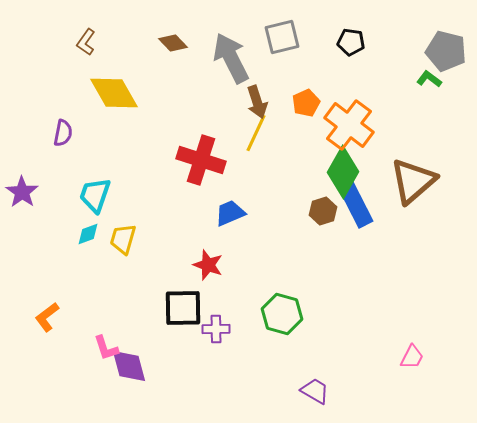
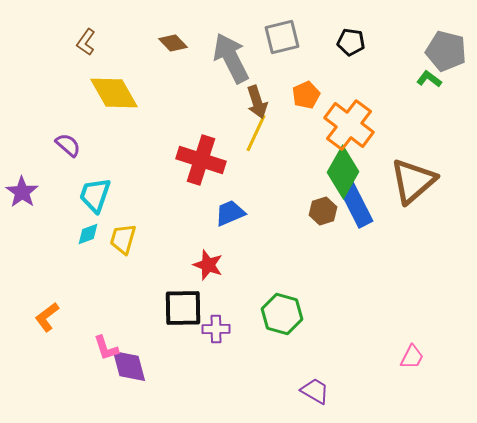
orange pentagon: moved 8 px up
purple semicircle: moved 5 px right, 12 px down; rotated 60 degrees counterclockwise
